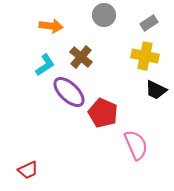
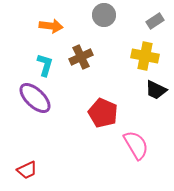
gray rectangle: moved 6 px right, 2 px up
brown cross: rotated 25 degrees clockwise
cyan L-shape: rotated 40 degrees counterclockwise
purple ellipse: moved 34 px left, 6 px down
pink semicircle: rotated 8 degrees counterclockwise
red trapezoid: moved 1 px left
